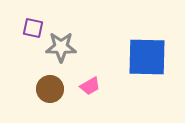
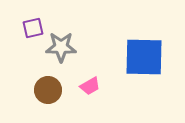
purple square: rotated 25 degrees counterclockwise
blue square: moved 3 px left
brown circle: moved 2 px left, 1 px down
